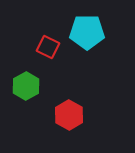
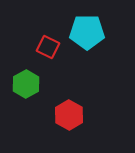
green hexagon: moved 2 px up
